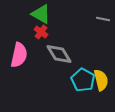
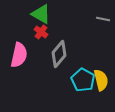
gray diamond: rotated 72 degrees clockwise
